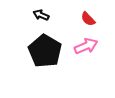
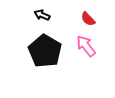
black arrow: moved 1 px right
pink arrow: rotated 105 degrees counterclockwise
